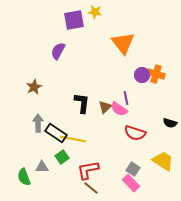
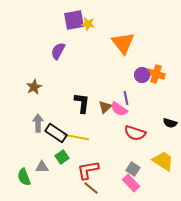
yellow star: moved 7 px left, 12 px down
yellow line: moved 3 px right, 2 px up
